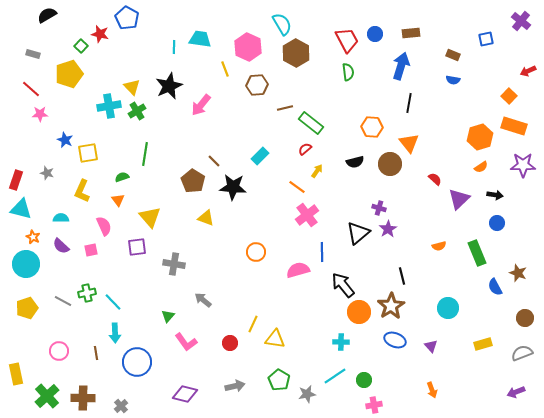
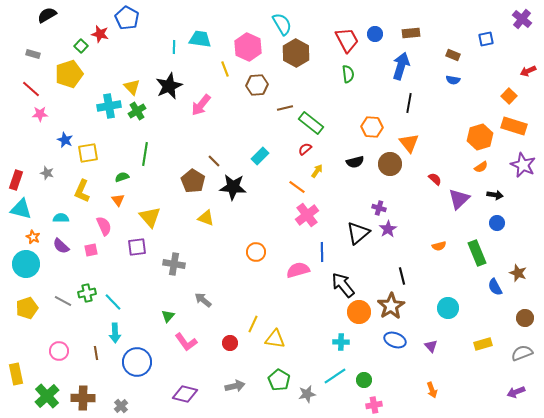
purple cross at (521, 21): moved 1 px right, 2 px up
green semicircle at (348, 72): moved 2 px down
purple star at (523, 165): rotated 25 degrees clockwise
